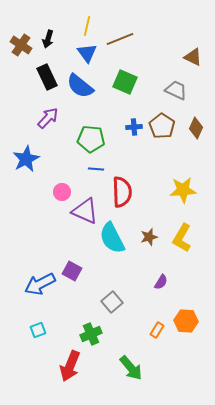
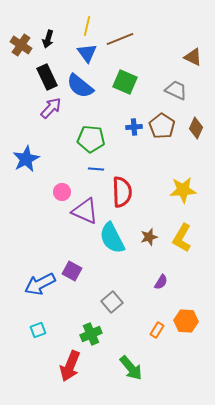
purple arrow: moved 3 px right, 10 px up
